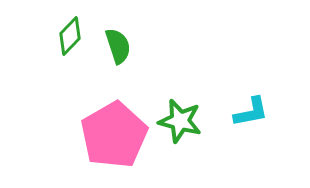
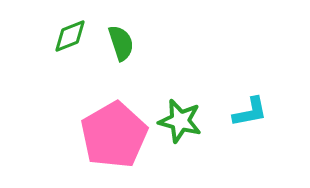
green diamond: rotated 24 degrees clockwise
green semicircle: moved 3 px right, 3 px up
cyan L-shape: moved 1 px left
